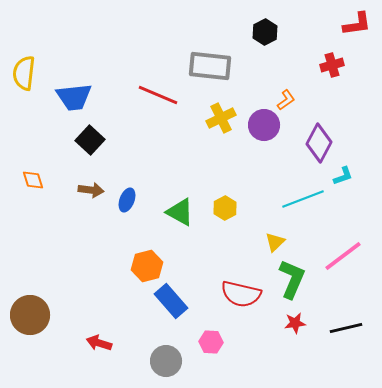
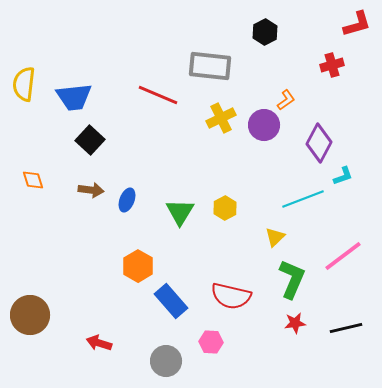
red L-shape: rotated 8 degrees counterclockwise
yellow semicircle: moved 11 px down
green triangle: rotated 32 degrees clockwise
yellow triangle: moved 5 px up
orange hexagon: moved 9 px left; rotated 16 degrees counterclockwise
red semicircle: moved 10 px left, 2 px down
